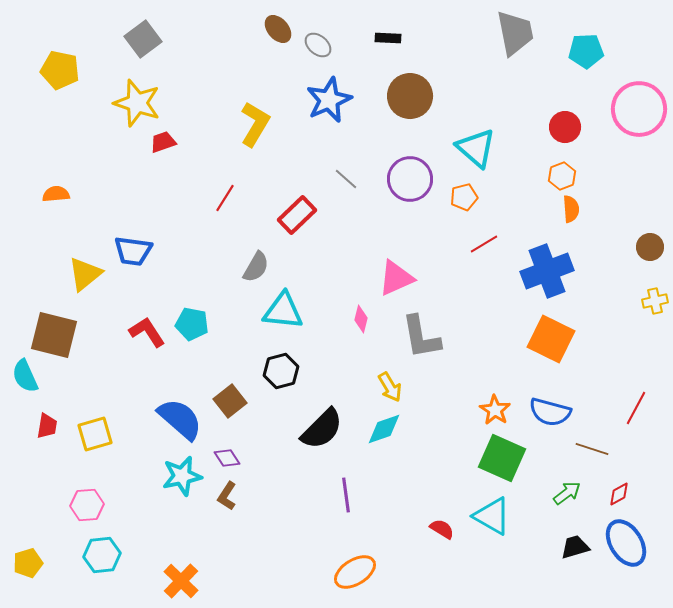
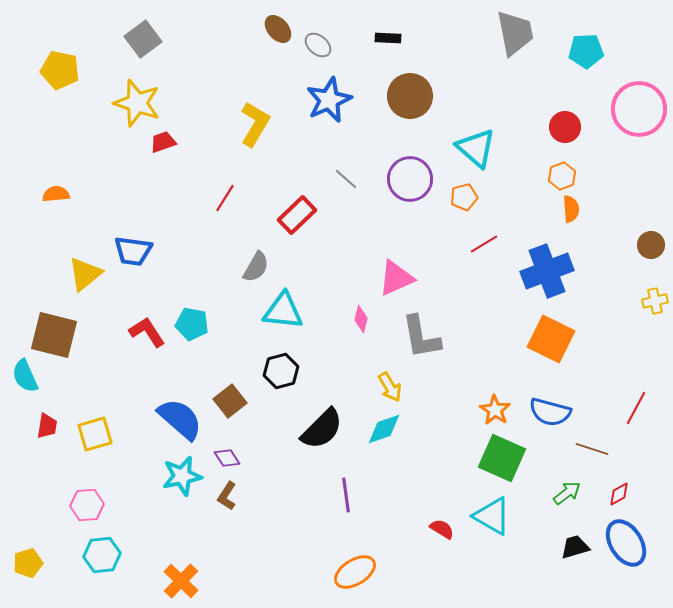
brown circle at (650, 247): moved 1 px right, 2 px up
